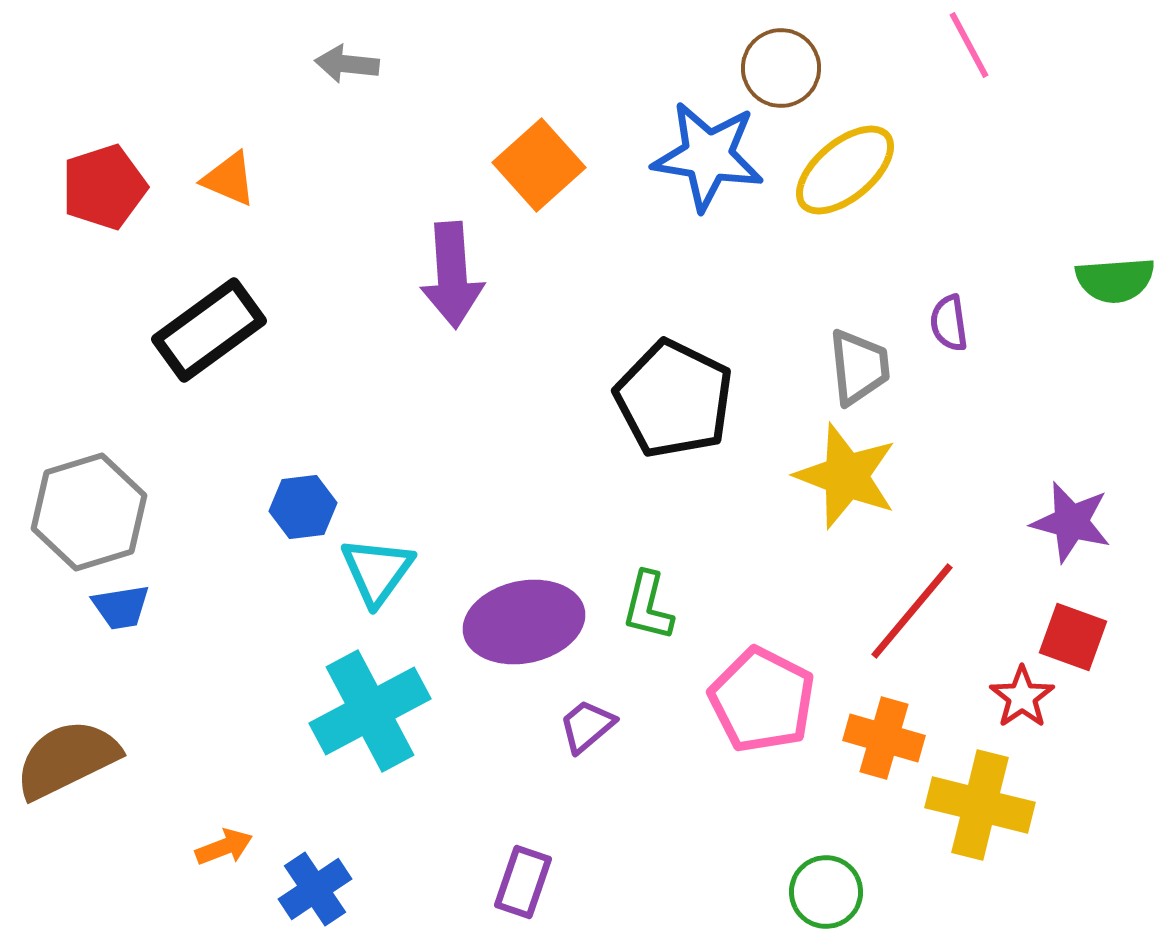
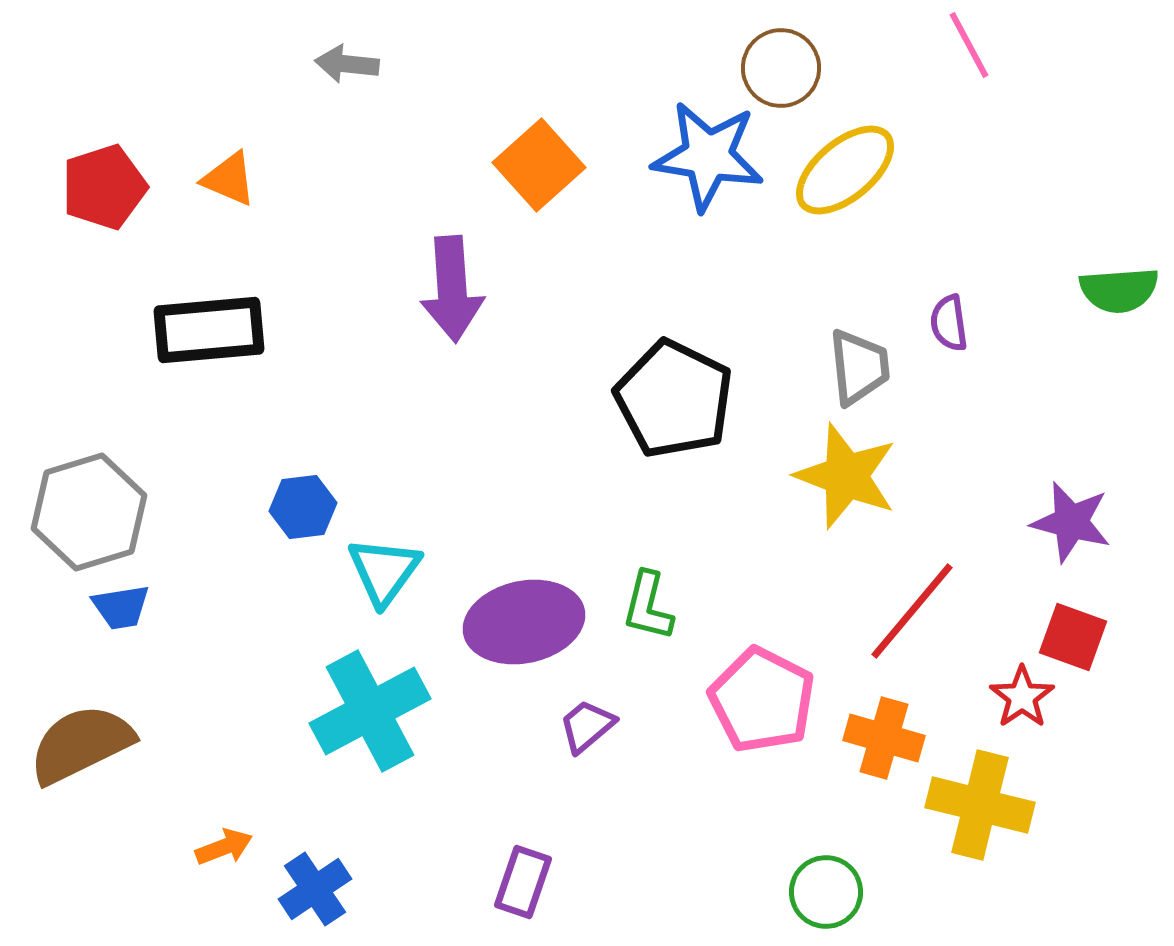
purple arrow: moved 14 px down
green semicircle: moved 4 px right, 10 px down
black rectangle: rotated 31 degrees clockwise
cyan triangle: moved 7 px right
brown semicircle: moved 14 px right, 15 px up
